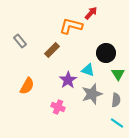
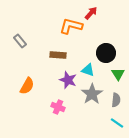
brown rectangle: moved 6 px right, 5 px down; rotated 49 degrees clockwise
purple star: rotated 18 degrees counterclockwise
gray star: rotated 15 degrees counterclockwise
